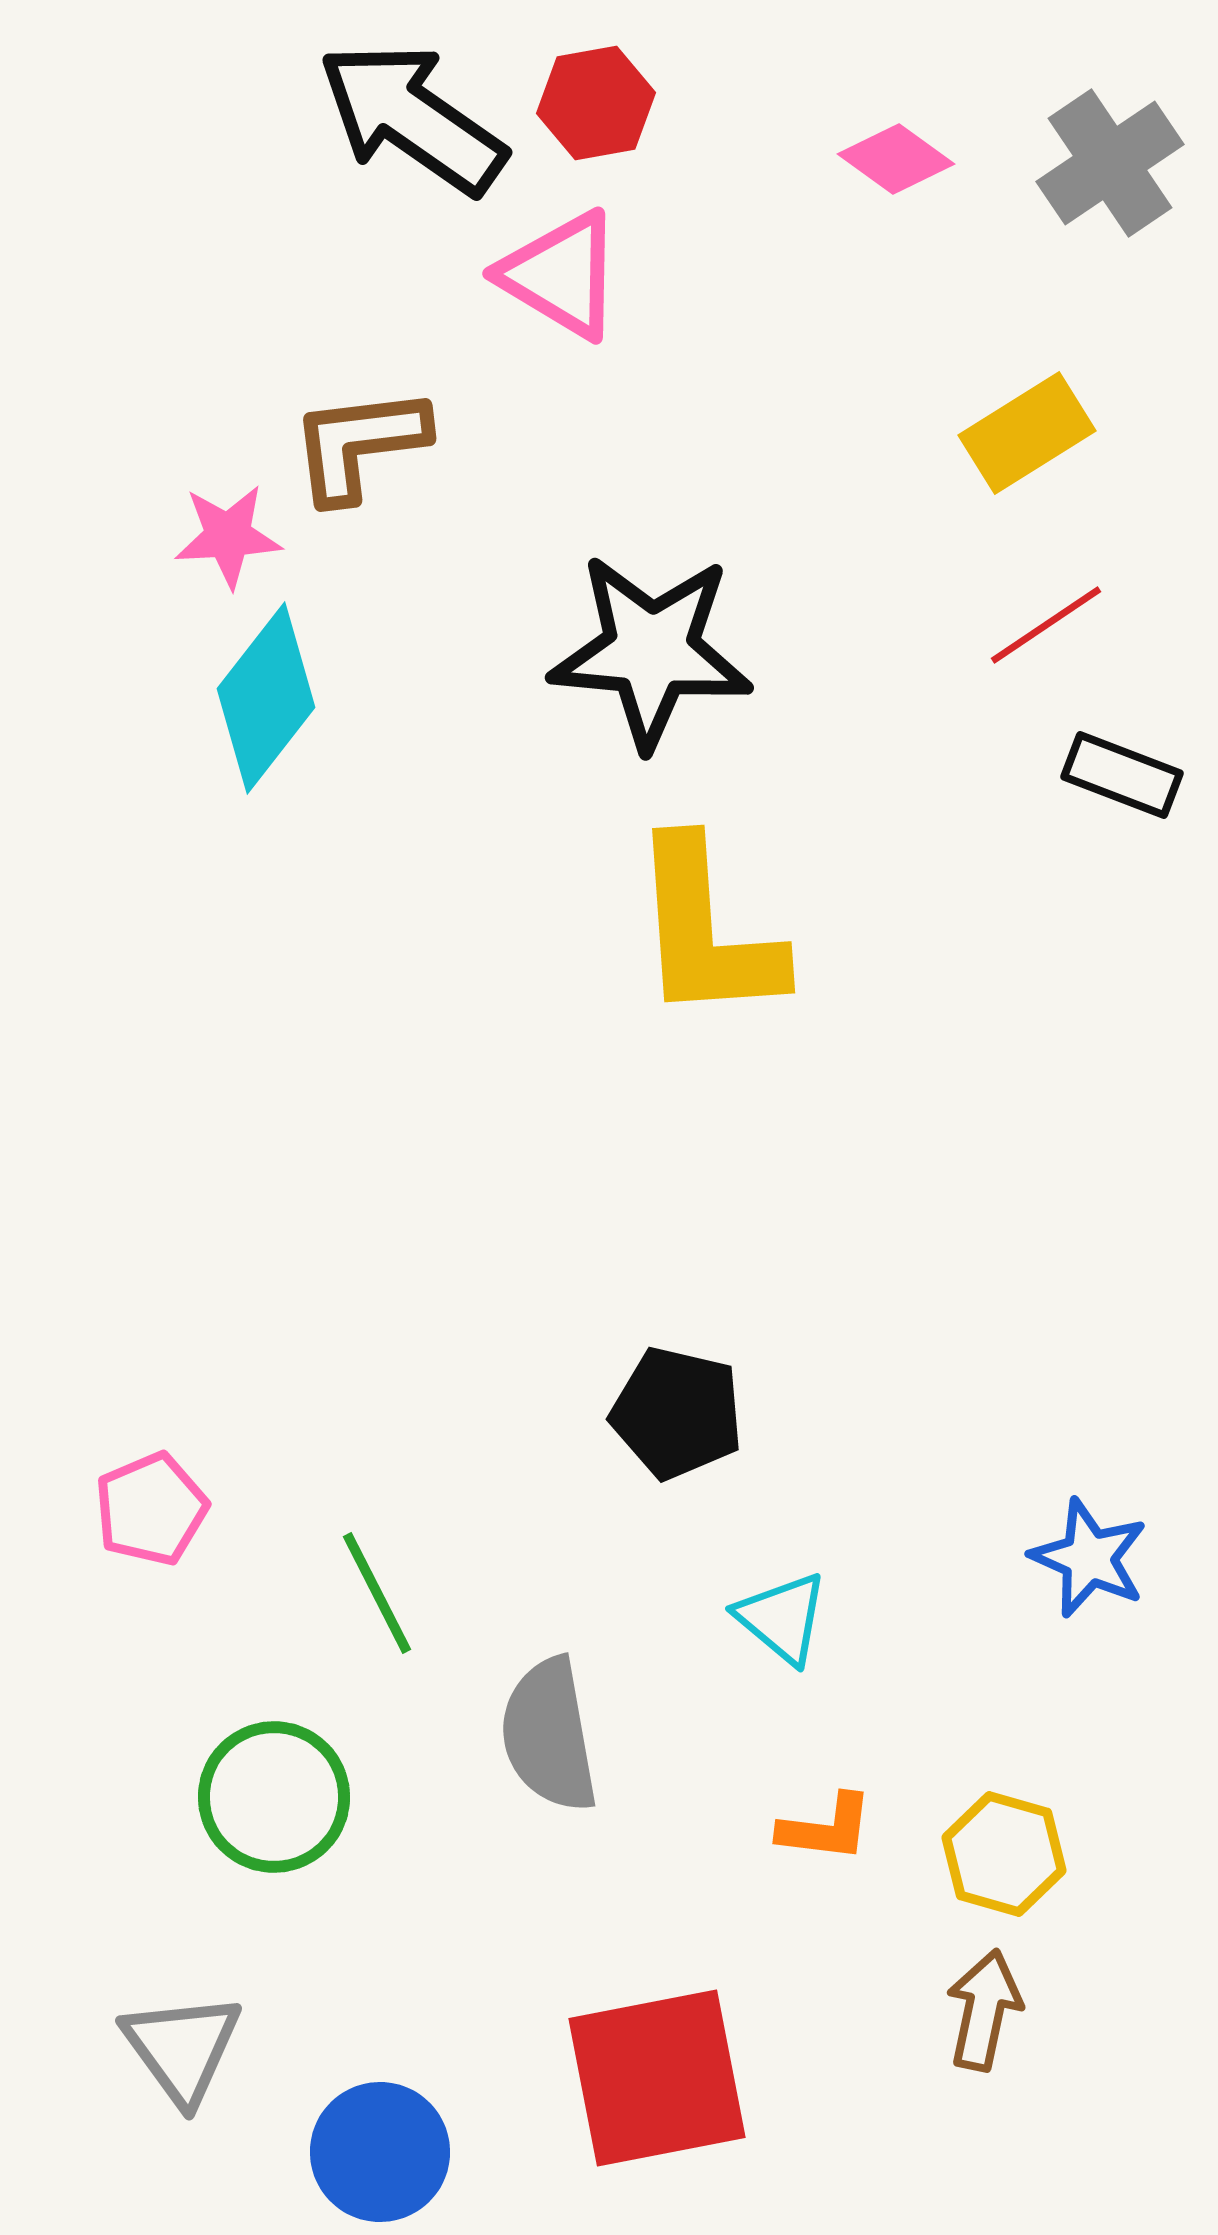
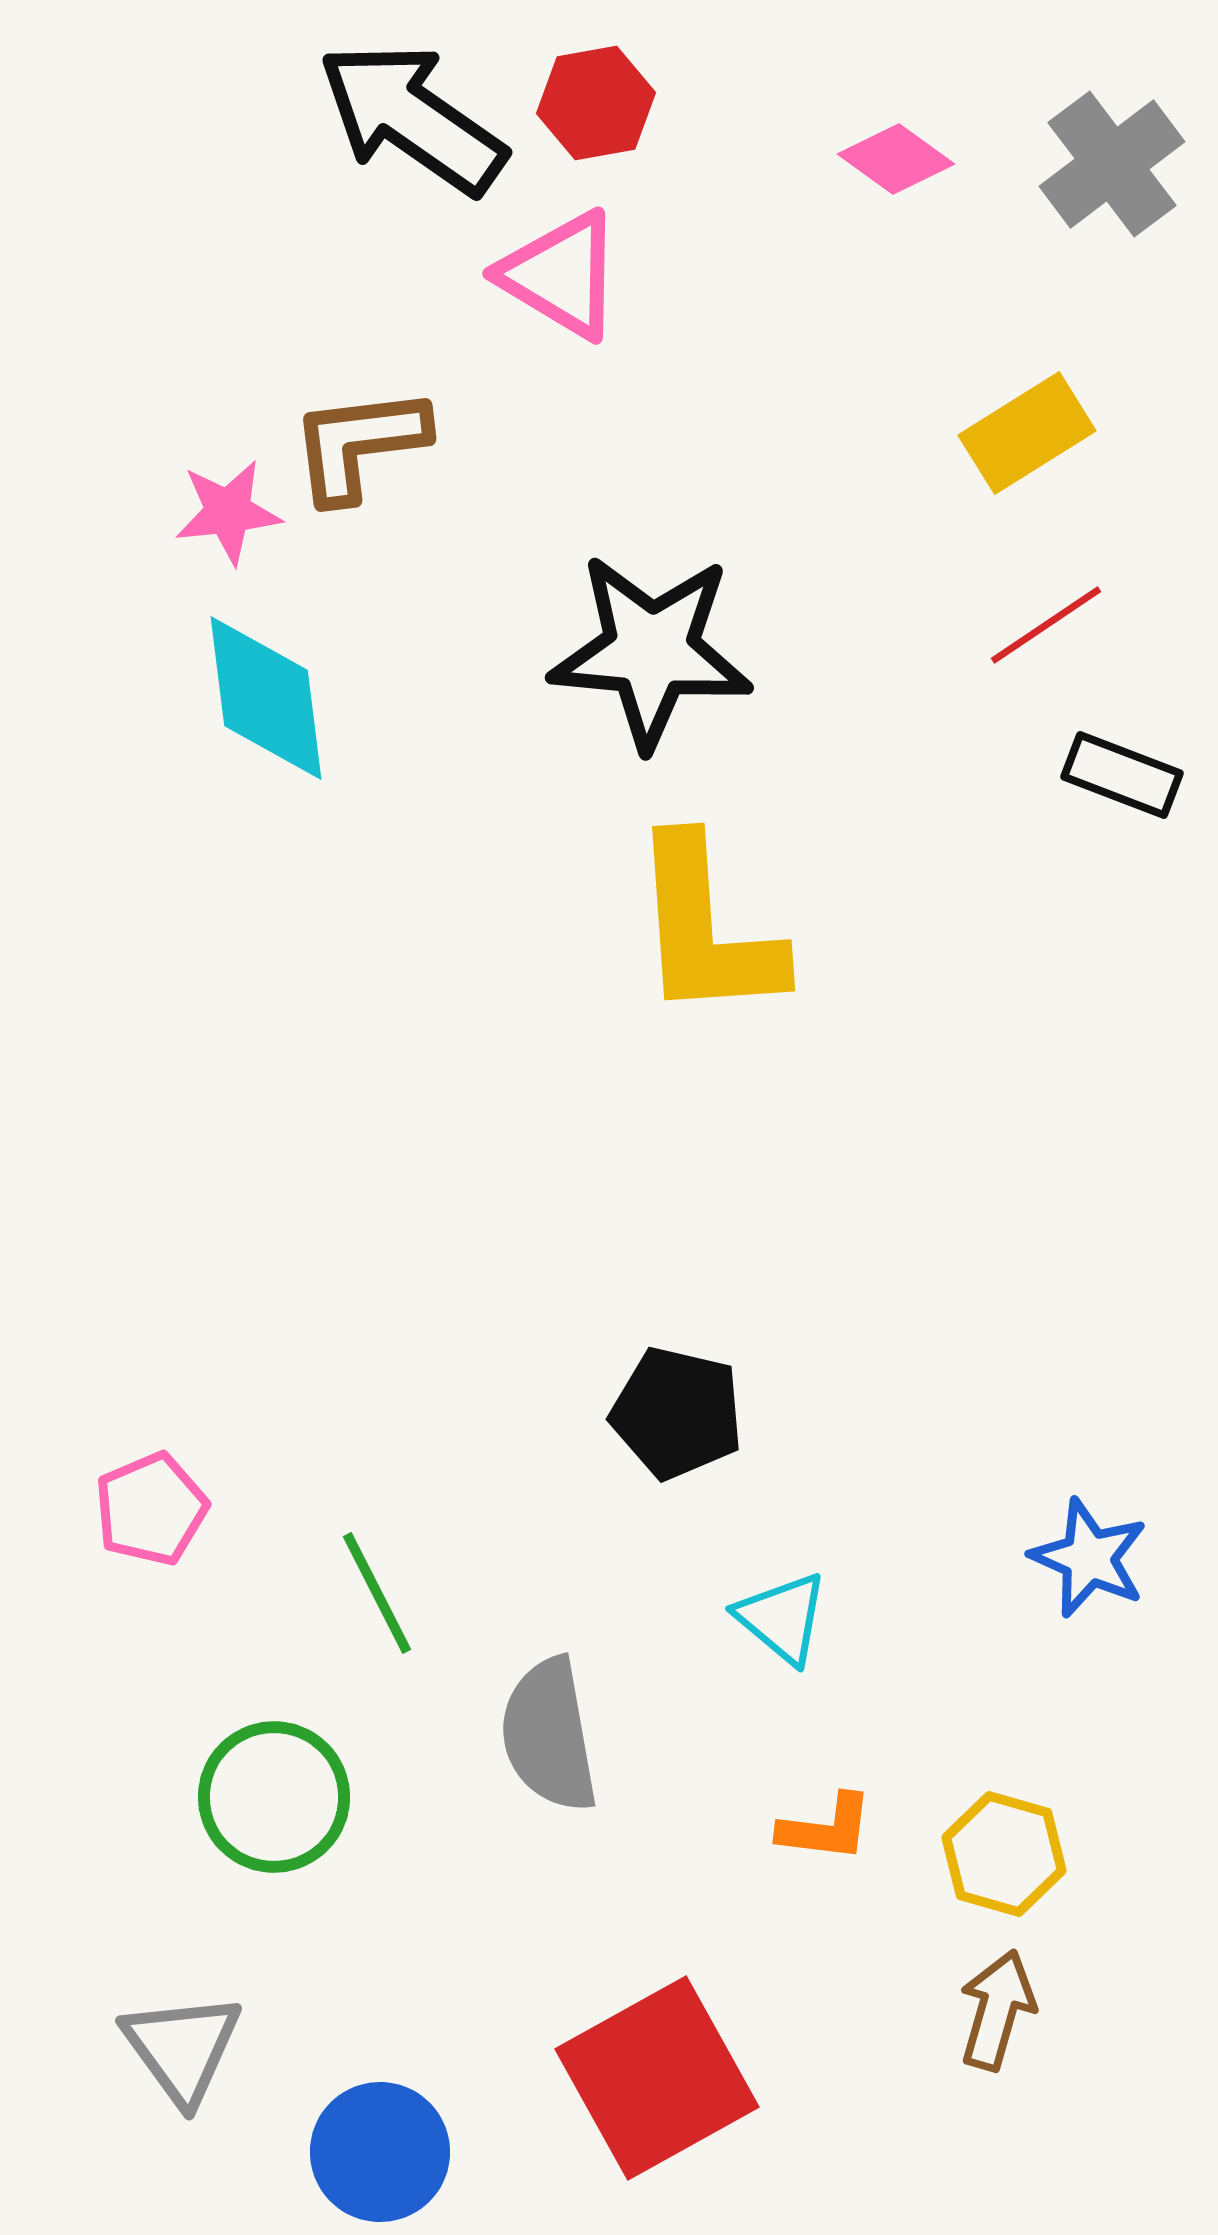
gray cross: moved 2 px right, 1 px down; rotated 3 degrees counterclockwise
pink star: moved 24 px up; rotated 3 degrees counterclockwise
cyan diamond: rotated 45 degrees counterclockwise
yellow L-shape: moved 2 px up
brown arrow: moved 13 px right; rotated 4 degrees clockwise
red square: rotated 18 degrees counterclockwise
